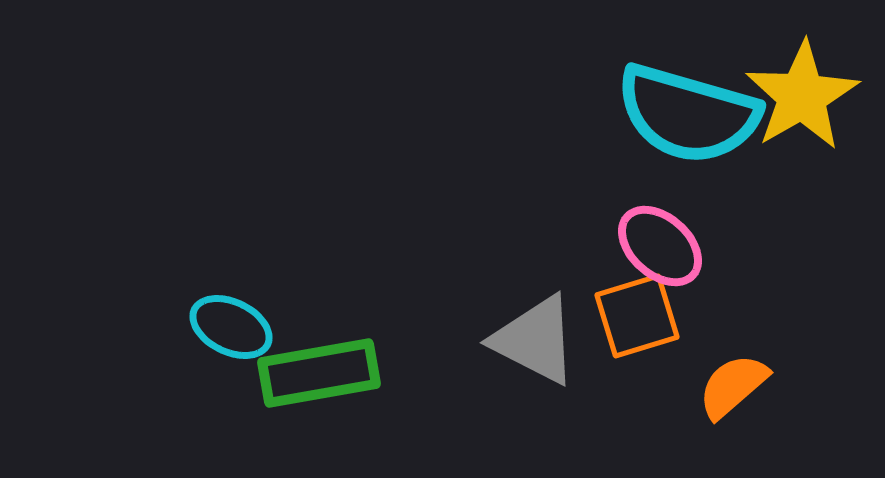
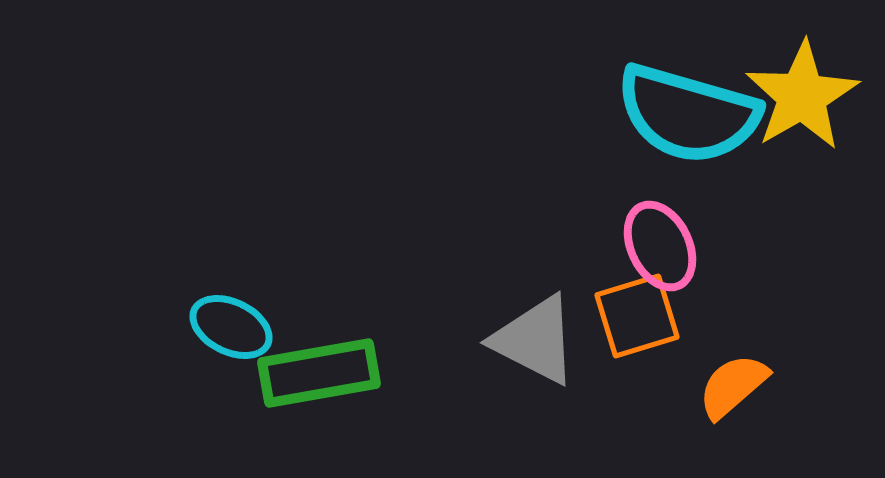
pink ellipse: rotated 22 degrees clockwise
